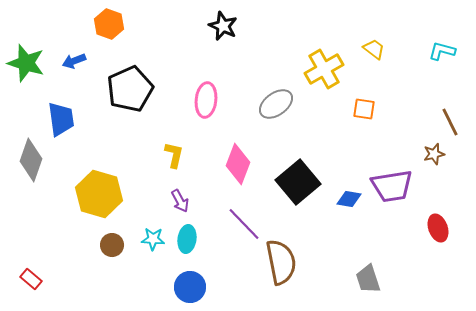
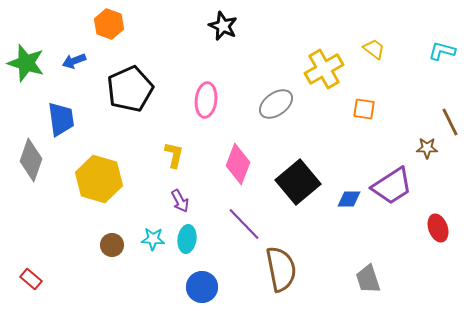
brown star: moved 7 px left, 6 px up; rotated 15 degrees clockwise
purple trapezoid: rotated 24 degrees counterclockwise
yellow hexagon: moved 15 px up
blue diamond: rotated 10 degrees counterclockwise
brown semicircle: moved 7 px down
blue circle: moved 12 px right
